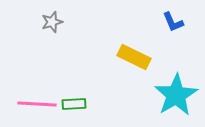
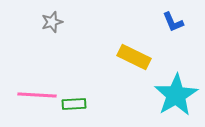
pink line: moved 9 px up
